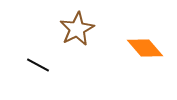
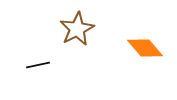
black line: rotated 40 degrees counterclockwise
